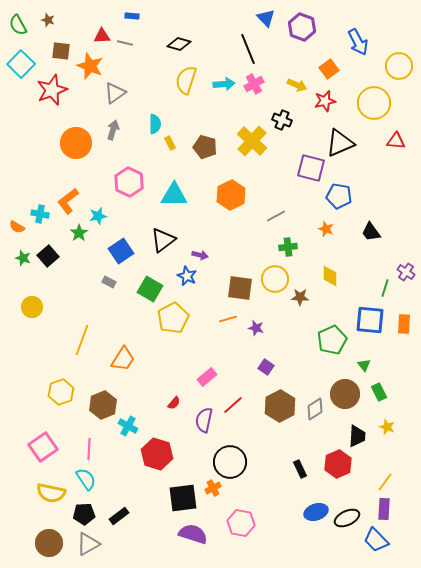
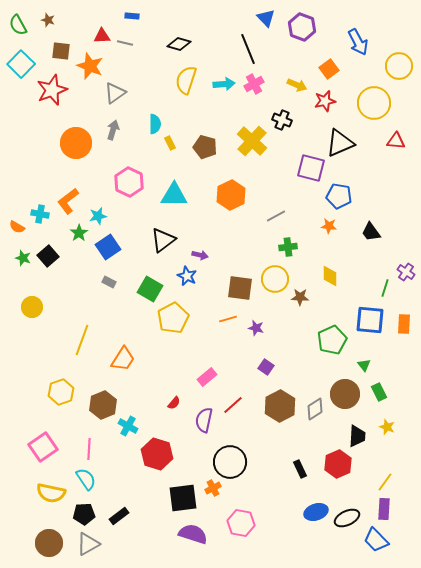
orange star at (326, 229): moved 3 px right, 3 px up; rotated 14 degrees counterclockwise
blue square at (121, 251): moved 13 px left, 4 px up
